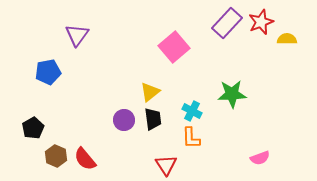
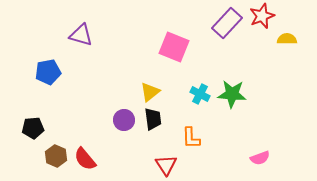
red star: moved 1 px right, 6 px up
purple triangle: moved 4 px right; rotated 50 degrees counterclockwise
pink square: rotated 28 degrees counterclockwise
green star: rotated 8 degrees clockwise
cyan cross: moved 8 px right, 17 px up
black pentagon: rotated 25 degrees clockwise
